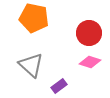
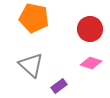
red circle: moved 1 px right, 4 px up
pink diamond: moved 1 px right, 1 px down
